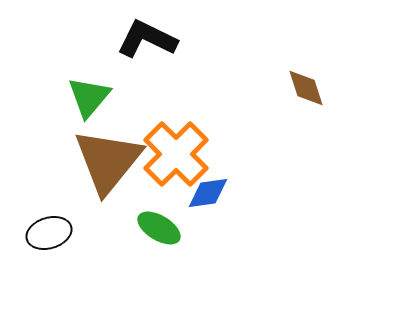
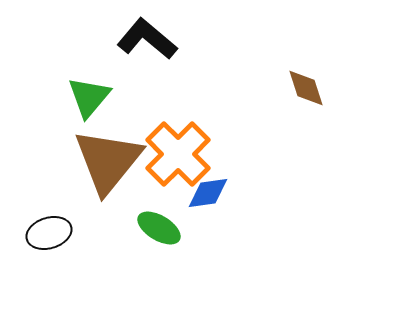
black L-shape: rotated 14 degrees clockwise
orange cross: moved 2 px right
